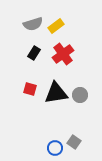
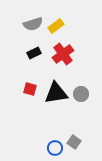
black rectangle: rotated 32 degrees clockwise
gray circle: moved 1 px right, 1 px up
